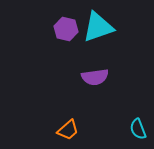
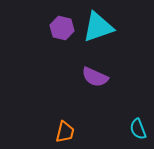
purple hexagon: moved 4 px left, 1 px up
purple semicircle: rotated 32 degrees clockwise
orange trapezoid: moved 3 px left, 2 px down; rotated 35 degrees counterclockwise
